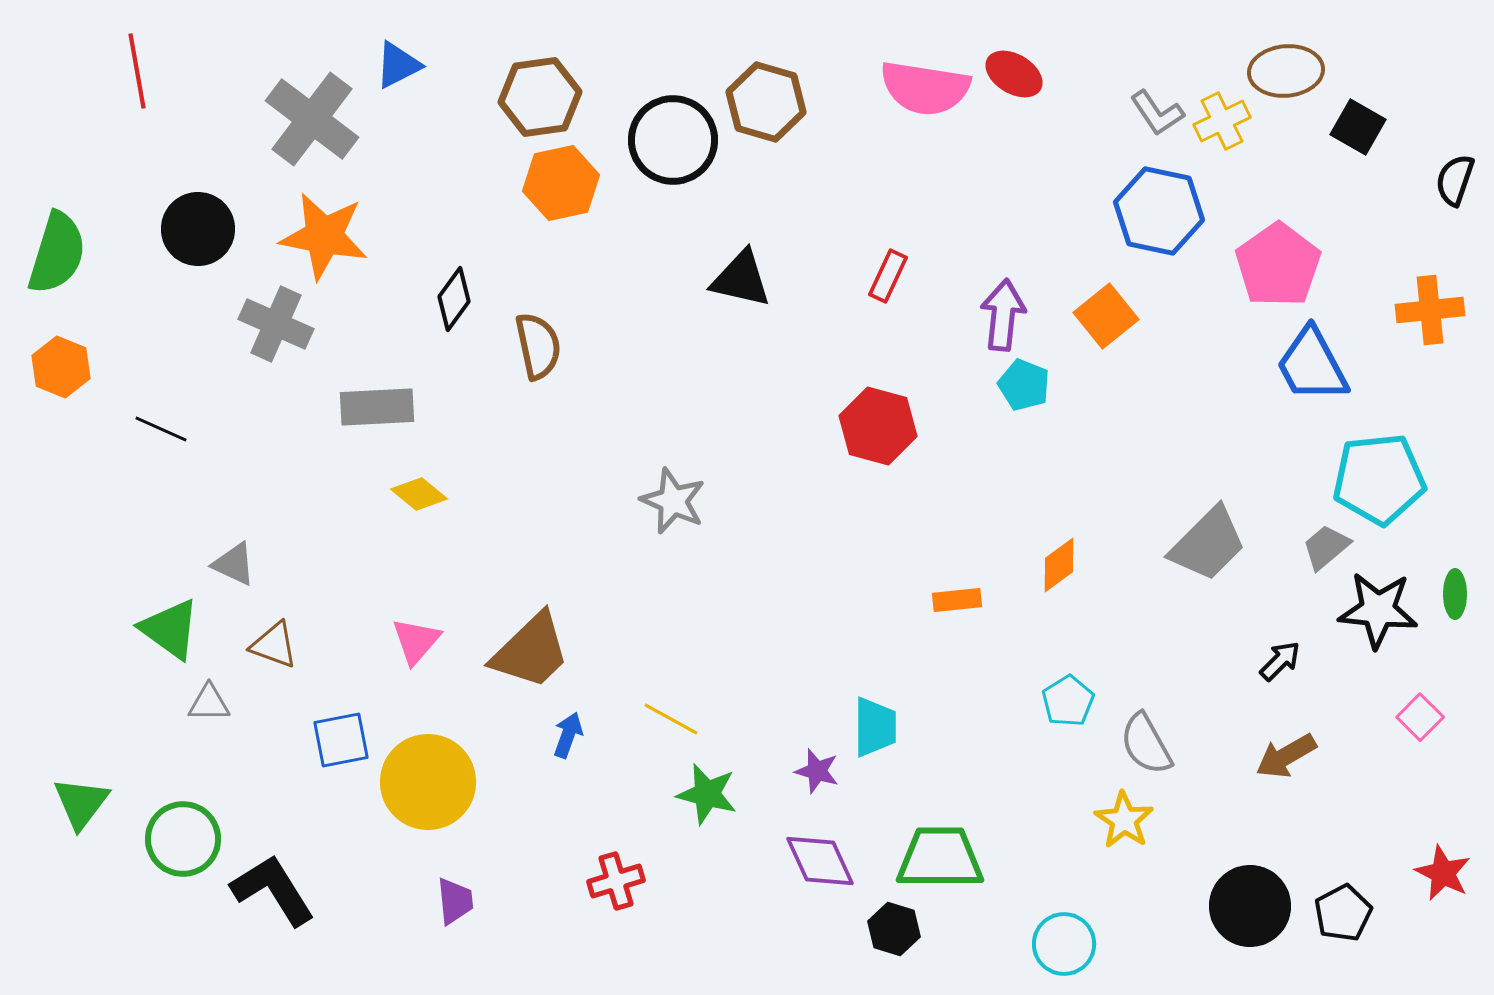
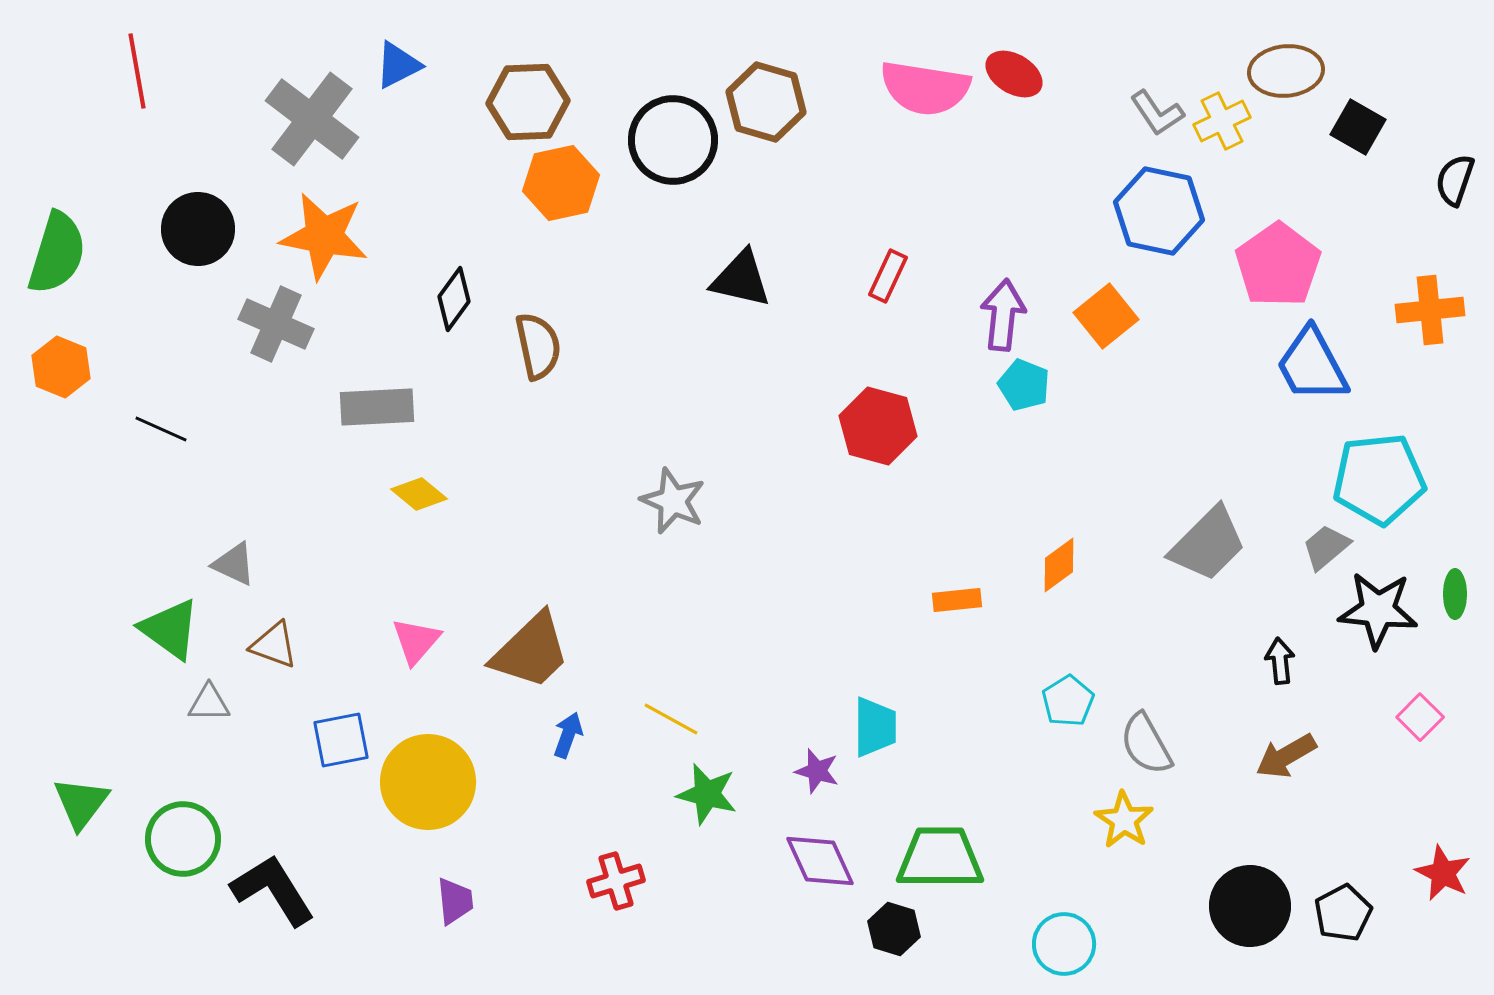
brown hexagon at (540, 97): moved 12 px left, 5 px down; rotated 6 degrees clockwise
black arrow at (1280, 661): rotated 51 degrees counterclockwise
